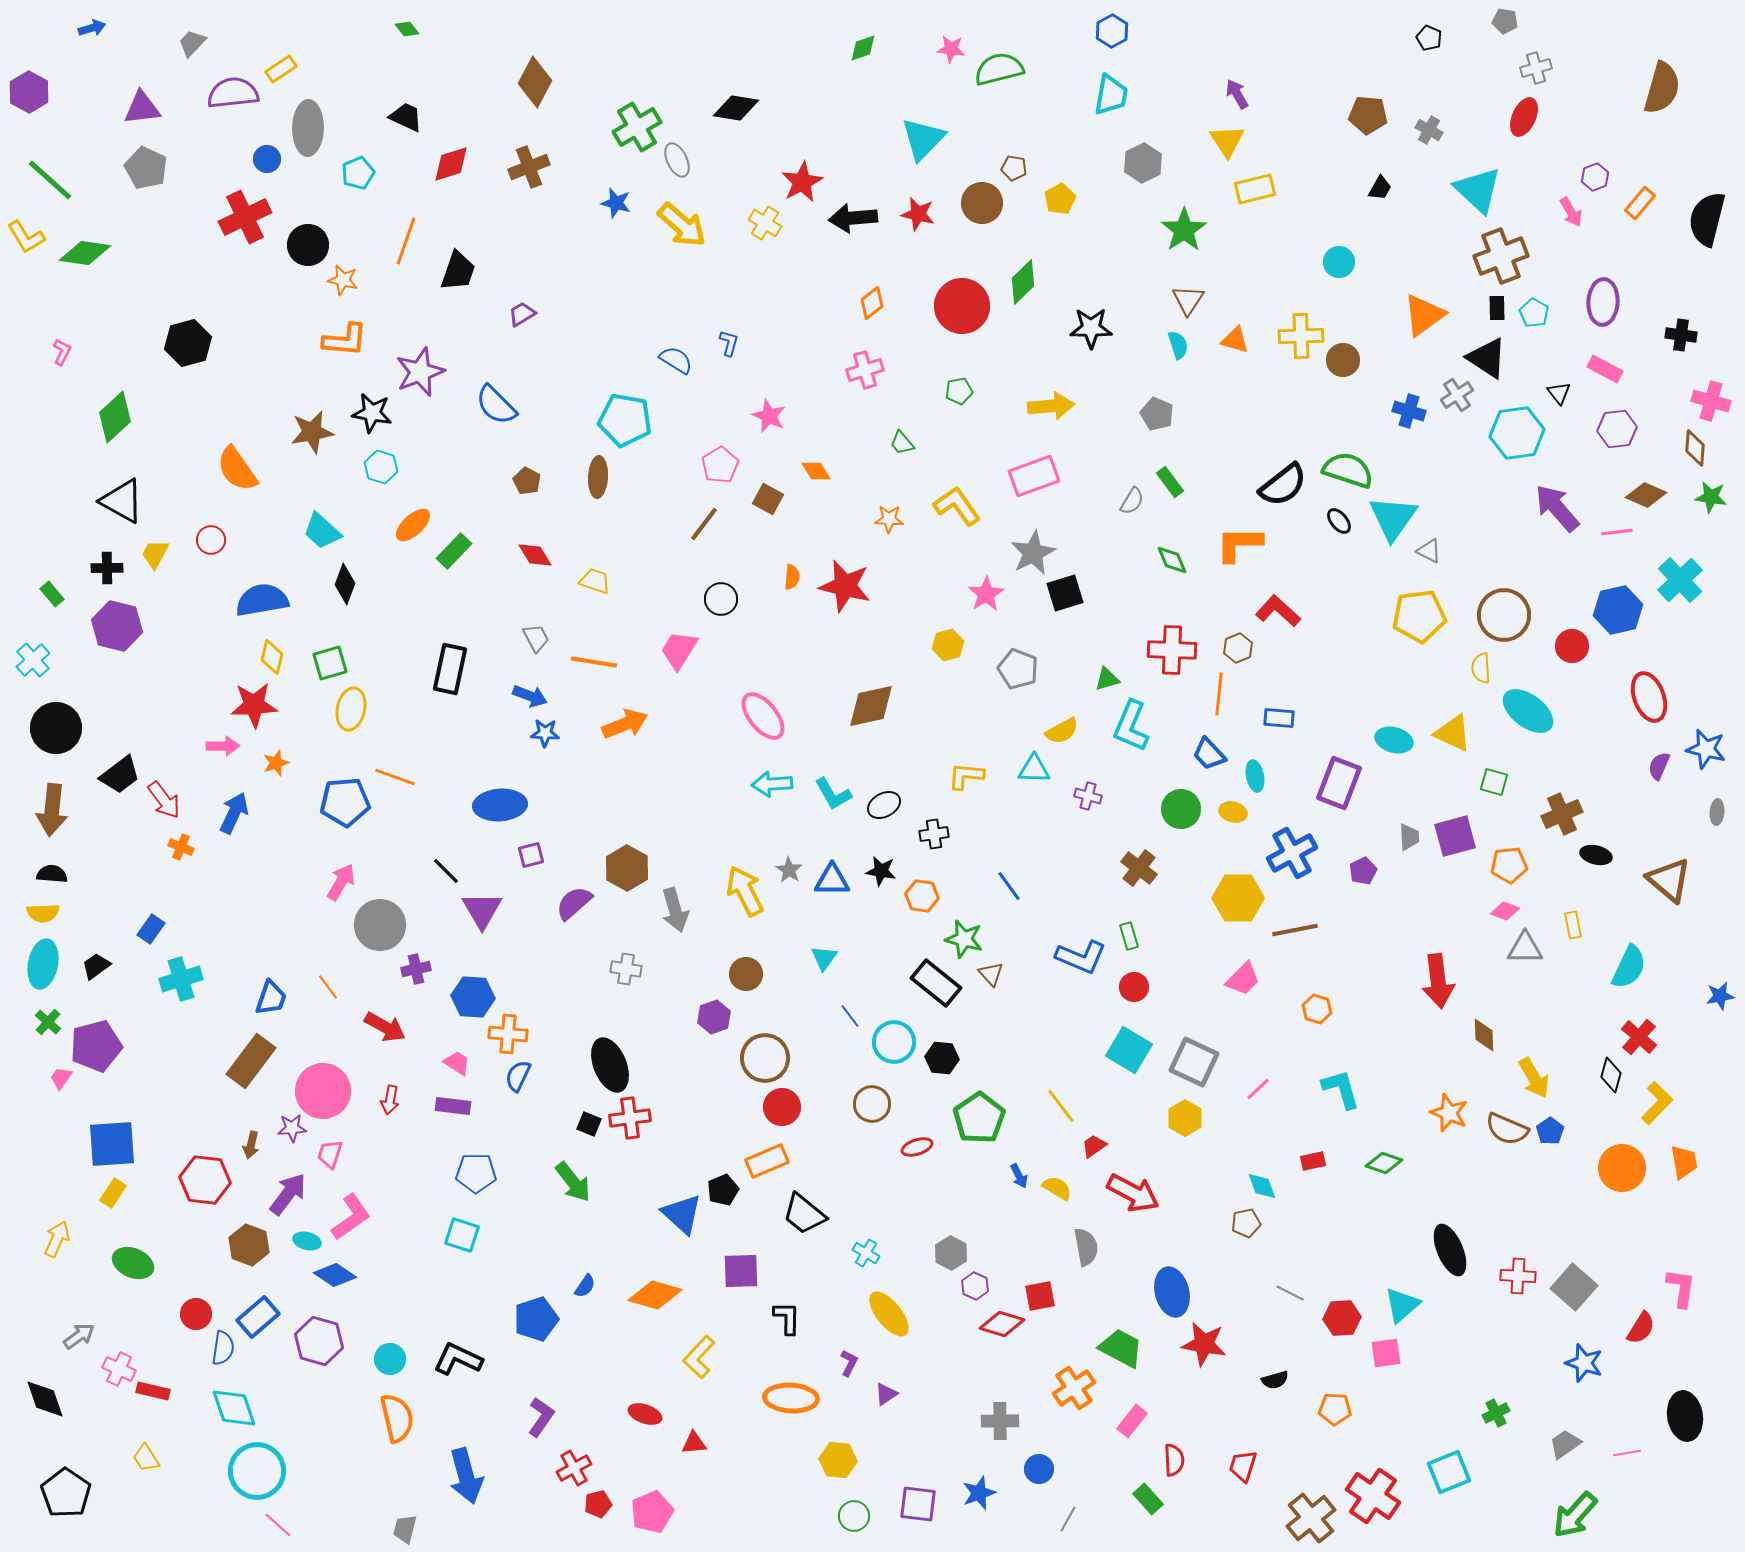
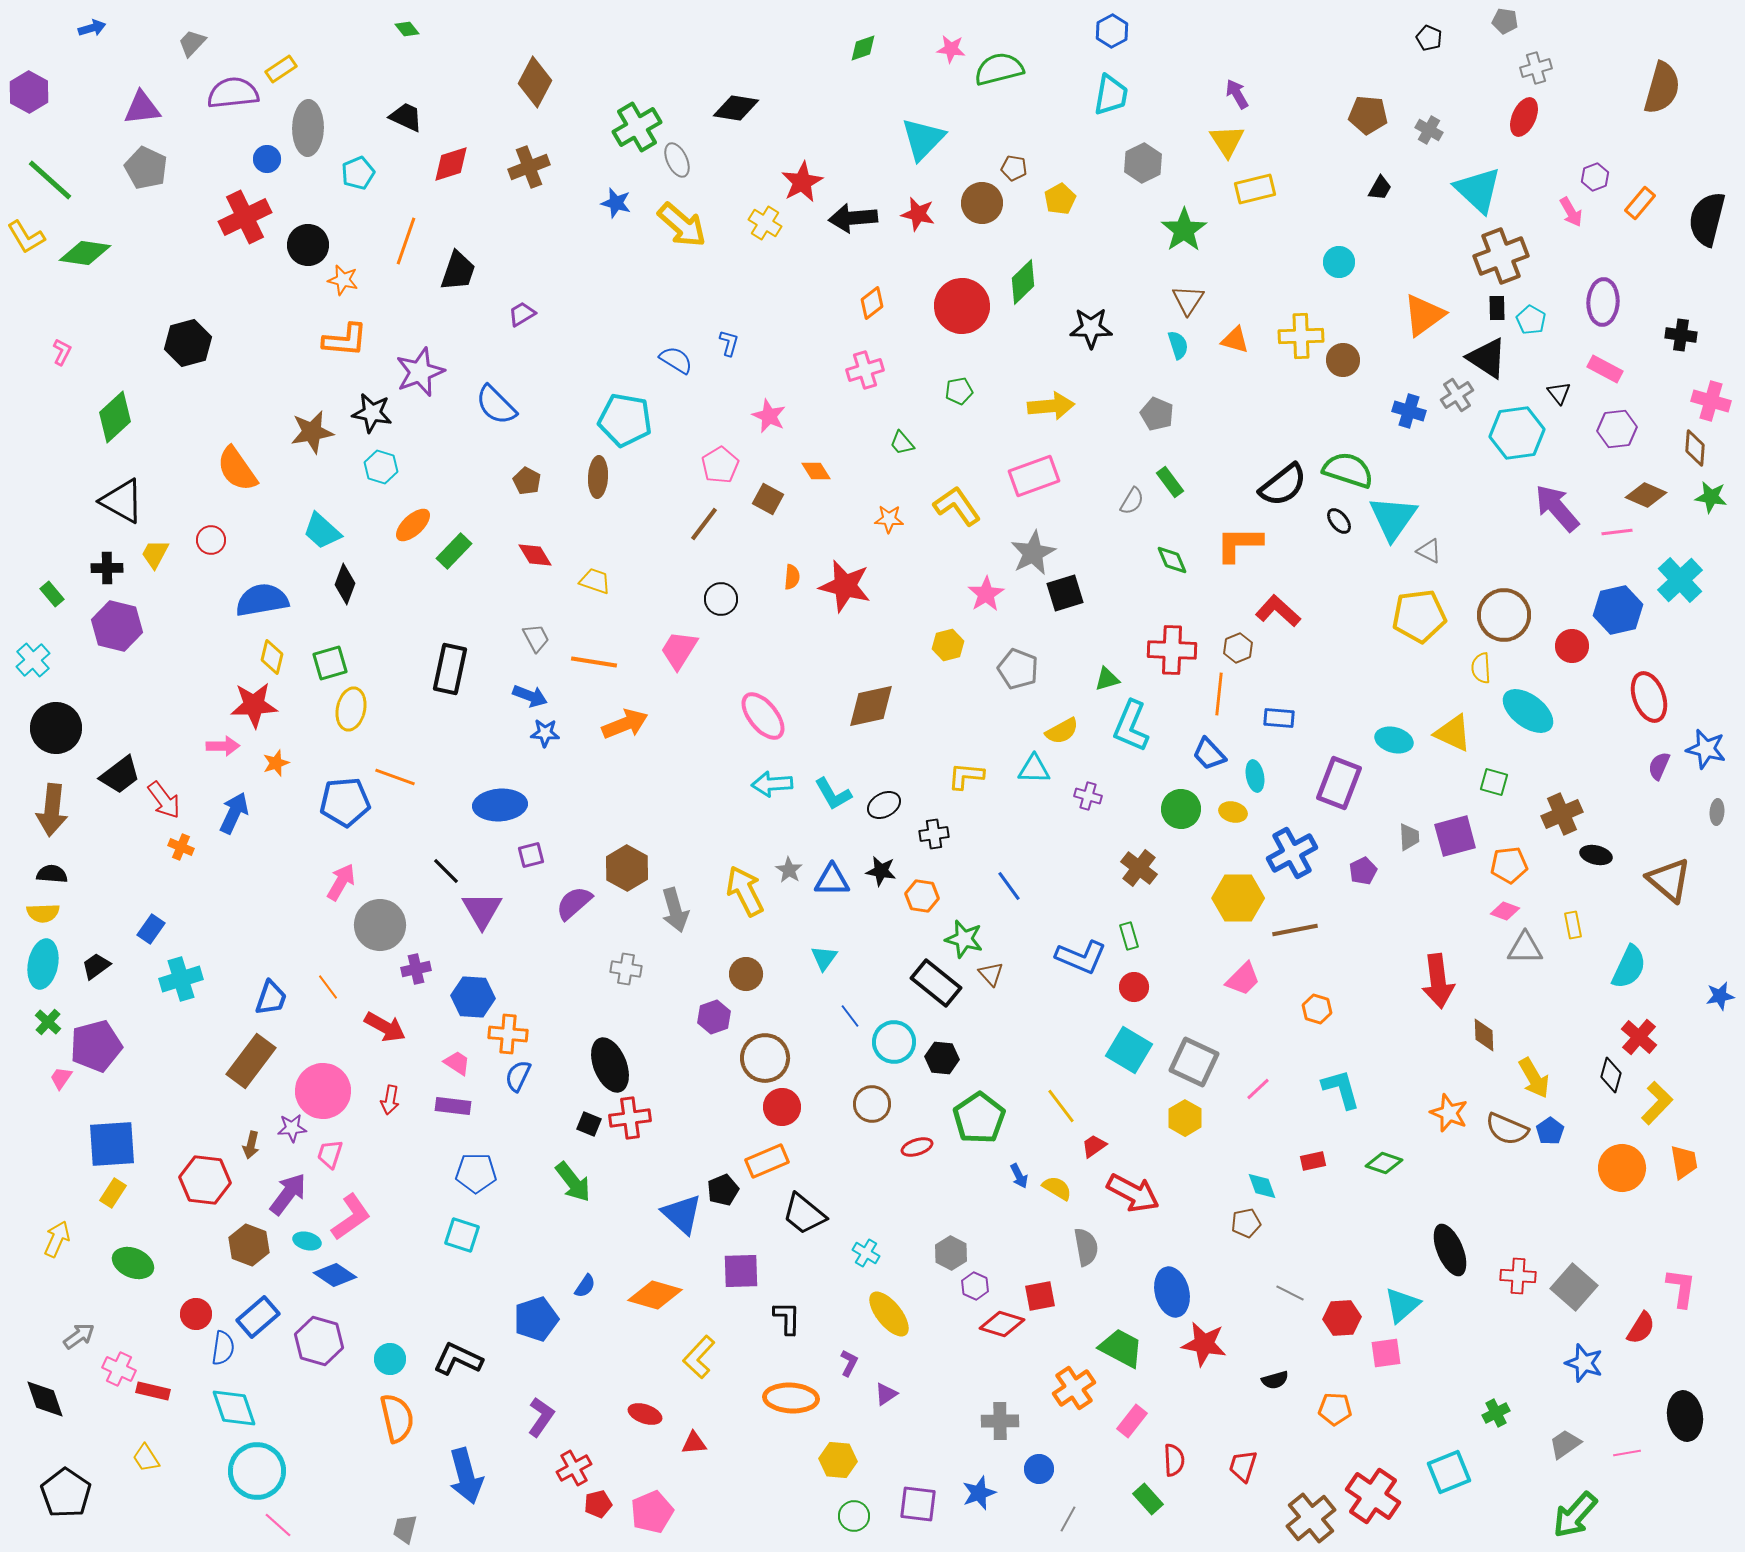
cyan pentagon at (1534, 313): moved 3 px left, 7 px down
